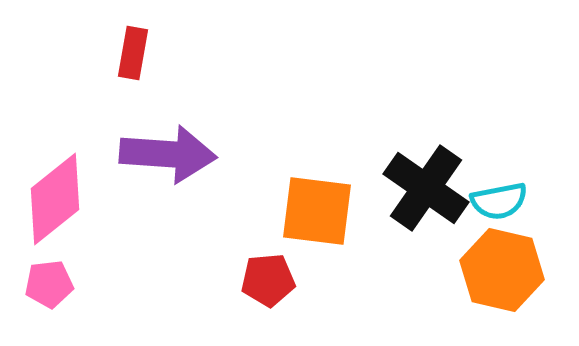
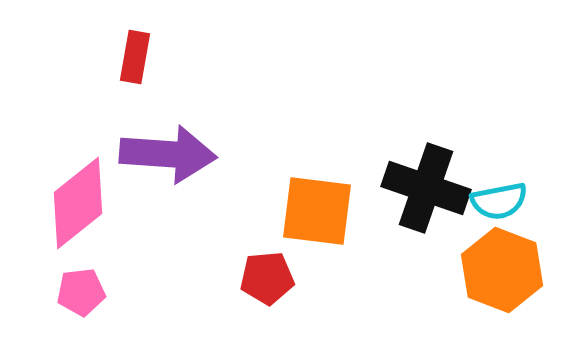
red rectangle: moved 2 px right, 4 px down
black cross: rotated 16 degrees counterclockwise
pink diamond: moved 23 px right, 4 px down
orange hexagon: rotated 8 degrees clockwise
red pentagon: moved 1 px left, 2 px up
pink pentagon: moved 32 px right, 8 px down
